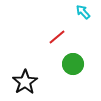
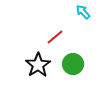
red line: moved 2 px left
black star: moved 13 px right, 17 px up
